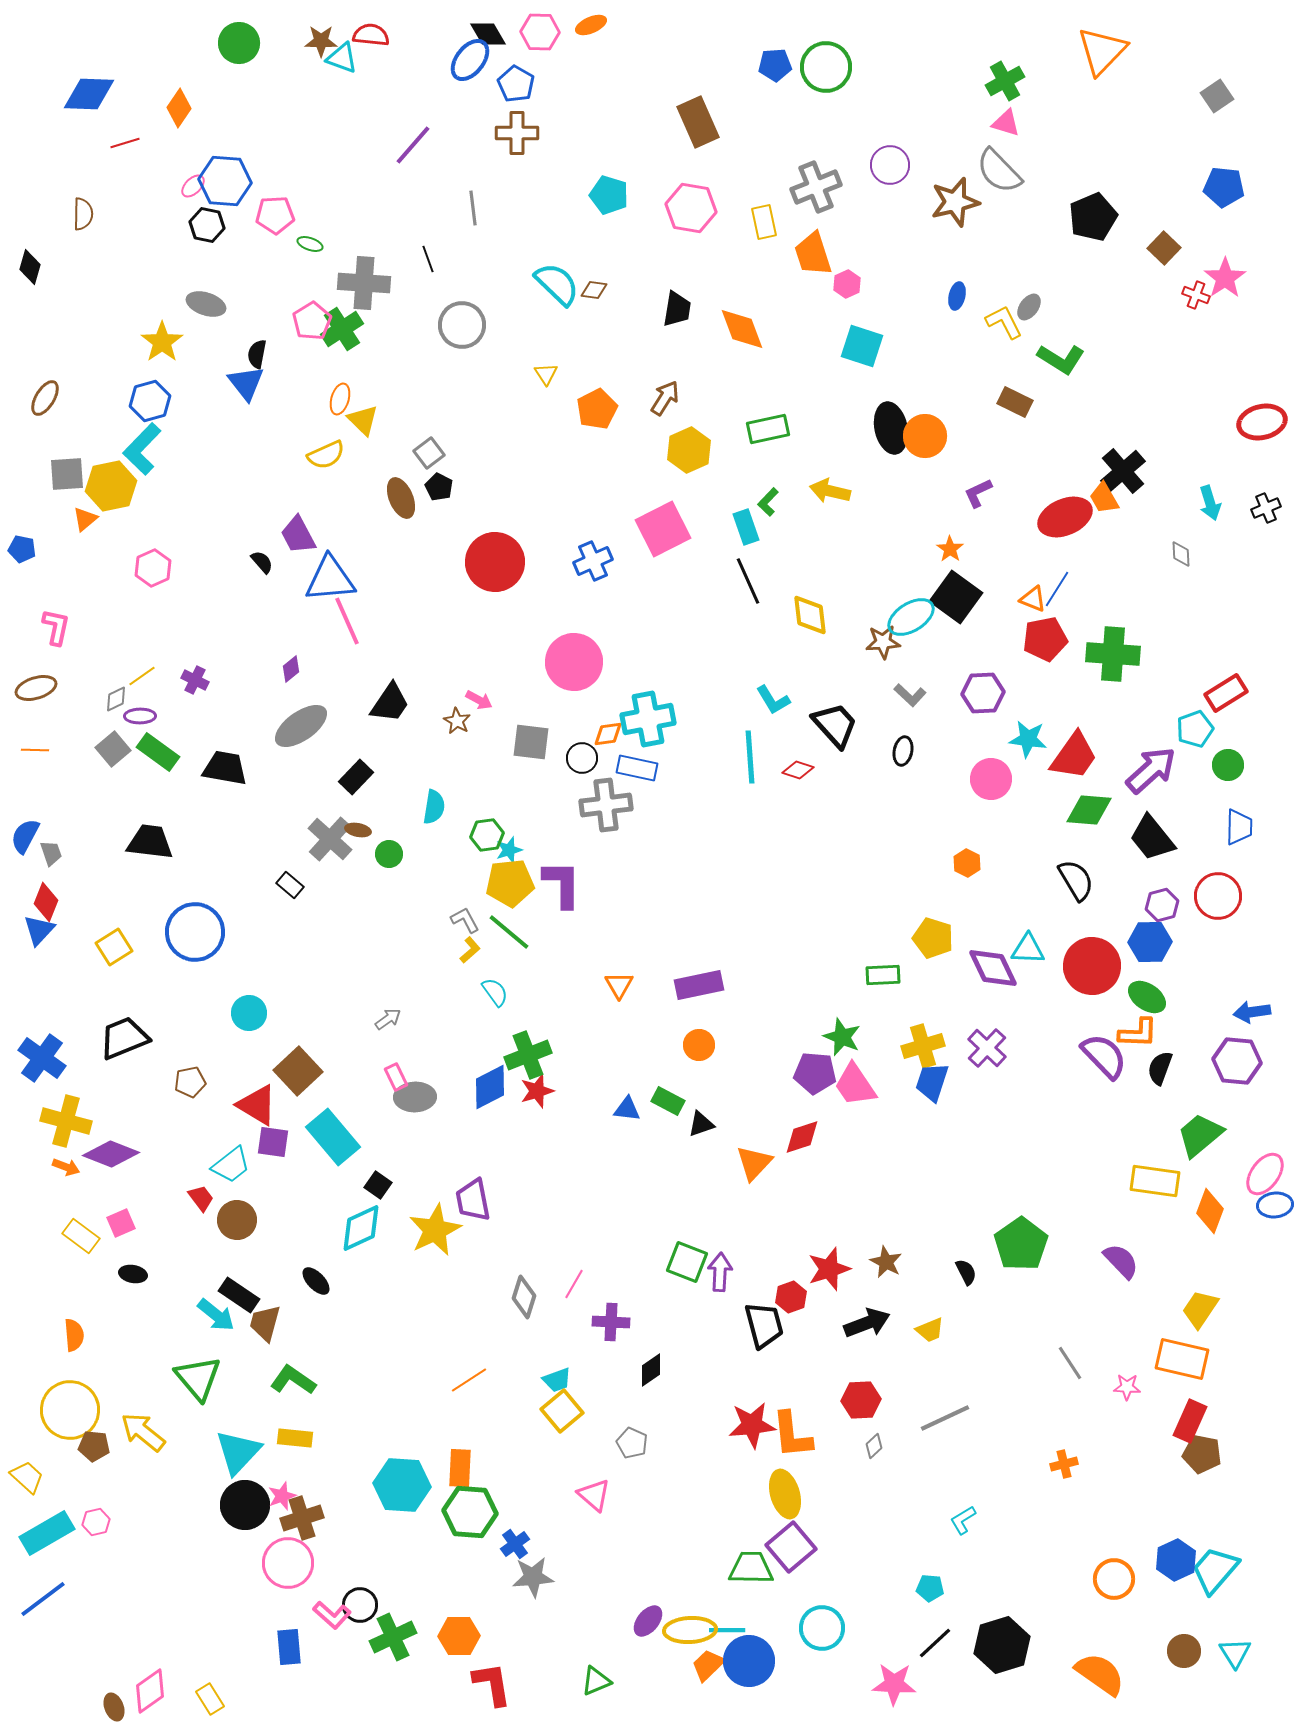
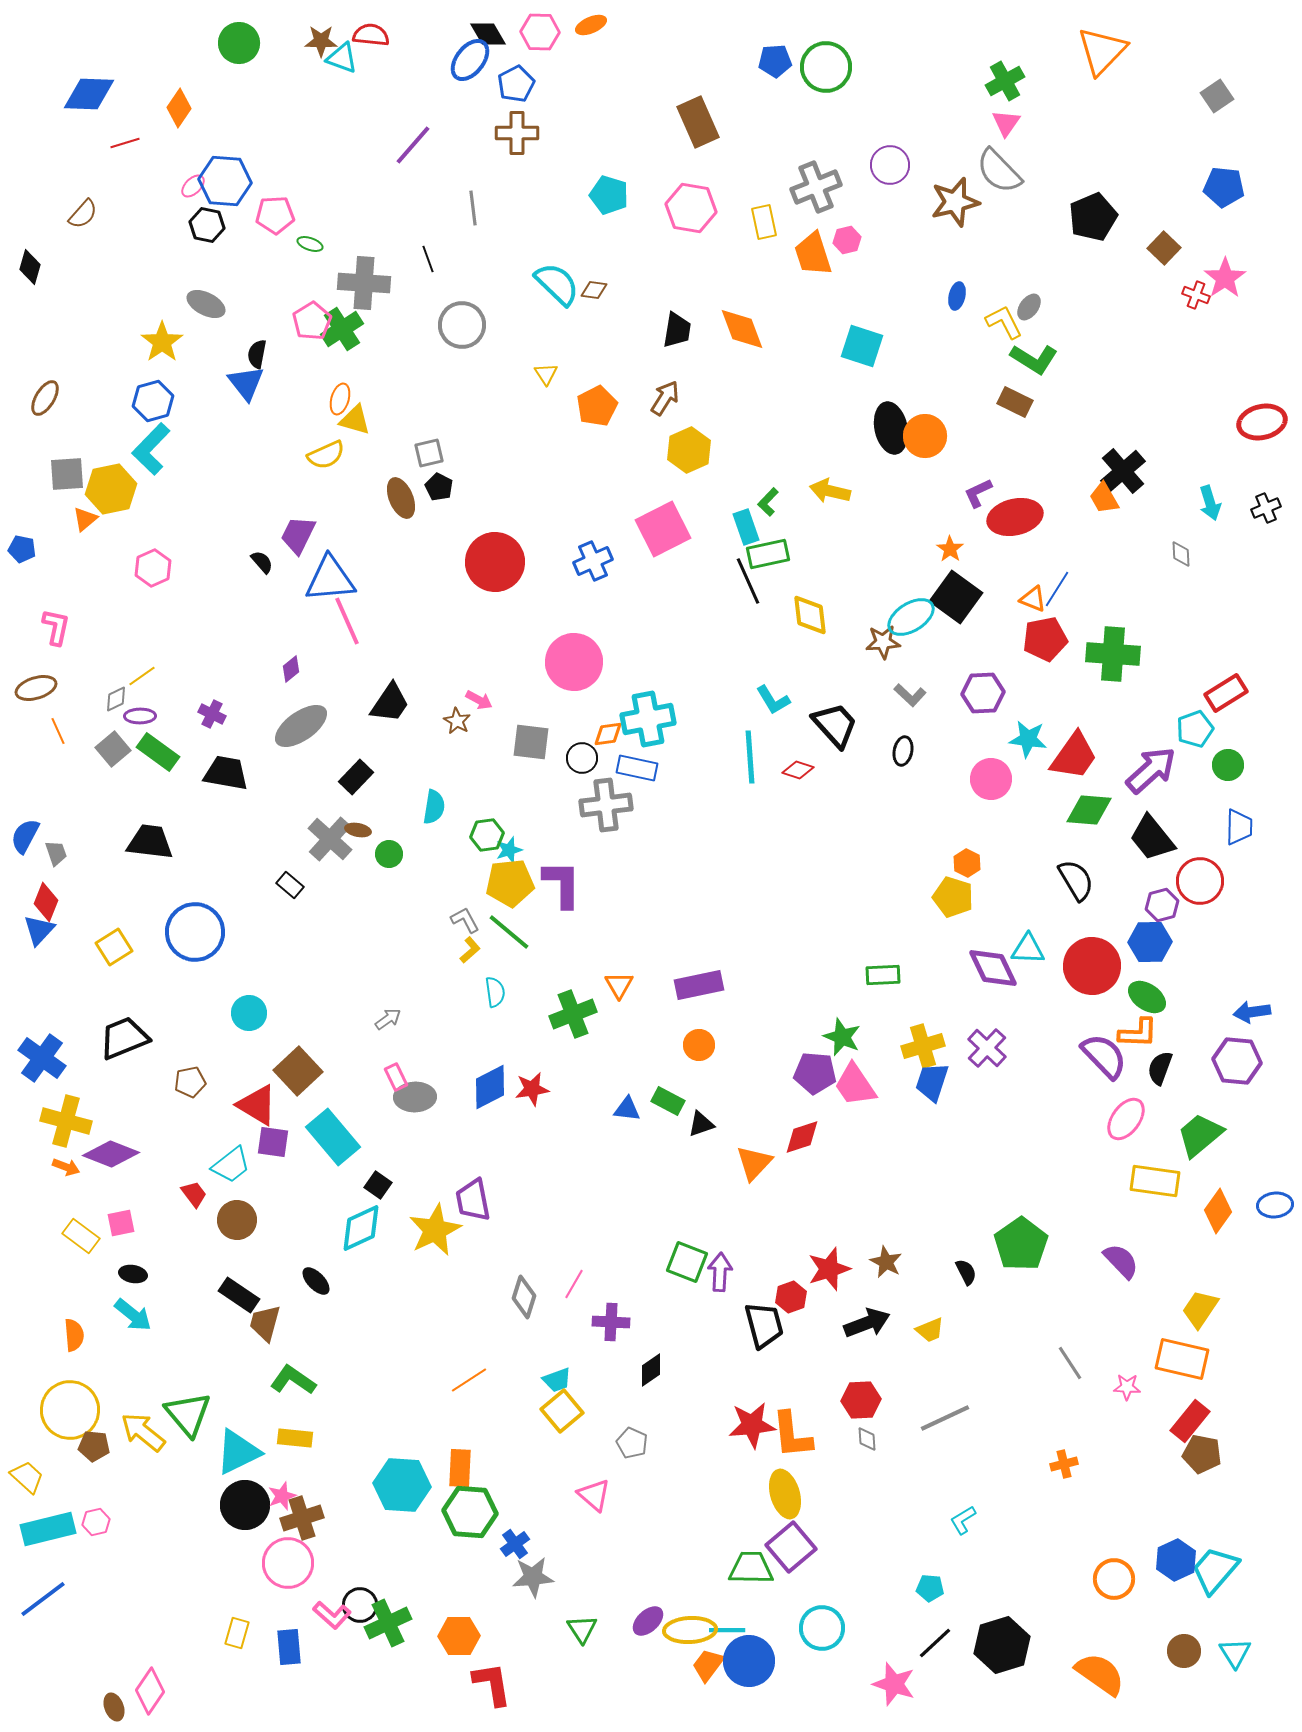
blue pentagon at (775, 65): moved 4 px up
blue pentagon at (516, 84): rotated 15 degrees clockwise
pink triangle at (1006, 123): rotated 48 degrees clockwise
brown semicircle at (83, 214): rotated 40 degrees clockwise
pink hexagon at (847, 284): moved 44 px up; rotated 12 degrees clockwise
gray ellipse at (206, 304): rotated 9 degrees clockwise
black trapezoid at (677, 309): moved 21 px down
green L-shape at (1061, 359): moved 27 px left
blue hexagon at (150, 401): moved 3 px right
orange pentagon at (597, 409): moved 3 px up
yellow triangle at (363, 420): moved 8 px left; rotated 28 degrees counterclockwise
green rectangle at (768, 429): moved 125 px down
cyan L-shape at (142, 449): moved 9 px right
gray square at (429, 453): rotated 24 degrees clockwise
yellow hexagon at (111, 486): moved 3 px down
red ellipse at (1065, 517): moved 50 px left; rotated 10 degrees clockwise
purple trapezoid at (298, 535): rotated 54 degrees clockwise
purple cross at (195, 680): moved 17 px right, 34 px down
orange line at (35, 750): moved 23 px right, 19 px up; rotated 64 degrees clockwise
black trapezoid at (225, 768): moved 1 px right, 5 px down
gray trapezoid at (51, 853): moved 5 px right
red circle at (1218, 896): moved 18 px left, 15 px up
yellow pentagon at (933, 938): moved 20 px right, 41 px up
cyan semicircle at (495, 992): rotated 28 degrees clockwise
green cross at (528, 1055): moved 45 px right, 41 px up
red star at (537, 1091): moved 5 px left, 2 px up; rotated 8 degrees clockwise
pink ellipse at (1265, 1174): moved 139 px left, 55 px up
red trapezoid at (201, 1198): moved 7 px left, 4 px up
orange diamond at (1210, 1211): moved 8 px right; rotated 15 degrees clockwise
pink square at (121, 1223): rotated 12 degrees clockwise
cyan arrow at (216, 1315): moved 83 px left
green triangle at (198, 1378): moved 10 px left, 36 px down
red rectangle at (1190, 1421): rotated 15 degrees clockwise
gray diamond at (874, 1446): moved 7 px left, 7 px up; rotated 50 degrees counterclockwise
cyan triangle at (238, 1452): rotated 21 degrees clockwise
cyan rectangle at (47, 1533): moved 1 px right, 4 px up; rotated 16 degrees clockwise
purple ellipse at (648, 1621): rotated 8 degrees clockwise
green cross at (393, 1637): moved 5 px left, 14 px up
orange trapezoid at (708, 1665): rotated 9 degrees counterclockwise
green triangle at (596, 1681): moved 14 px left, 52 px up; rotated 40 degrees counterclockwise
pink star at (894, 1684): rotated 15 degrees clockwise
pink diamond at (150, 1691): rotated 21 degrees counterclockwise
yellow rectangle at (210, 1699): moved 27 px right, 66 px up; rotated 48 degrees clockwise
